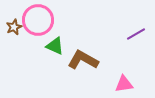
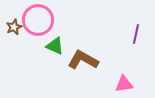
purple line: rotated 48 degrees counterclockwise
